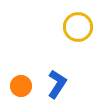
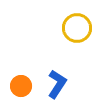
yellow circle: moved 1 px left, 1 px down
